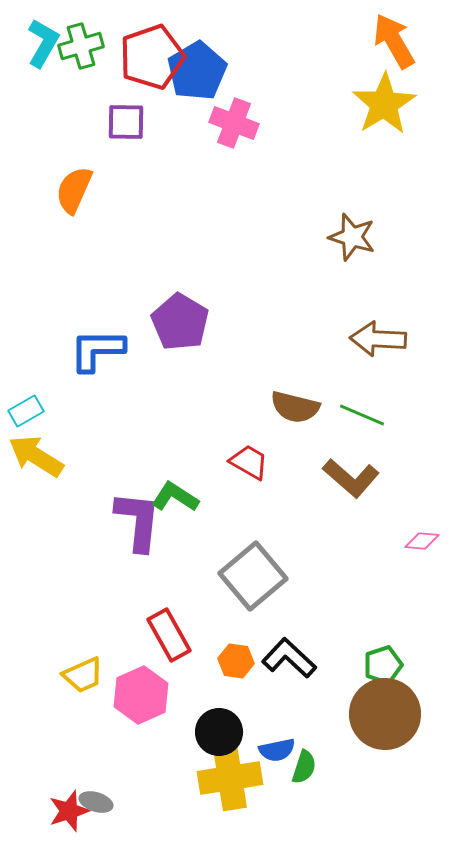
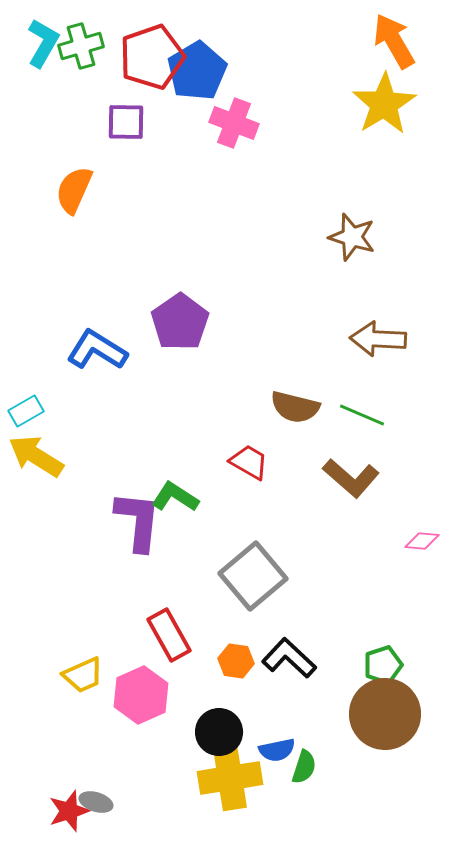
purple pentagon: rotated 6 degrees clockwise
blue L-shape: rotated 32 degrees clockwise
